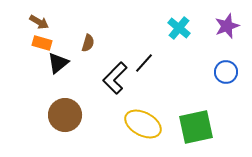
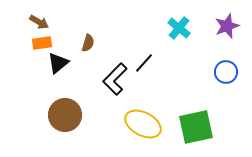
orange rectangle: rotated 24 degrees counterclockwise
black L-shape: moved 1 px down
